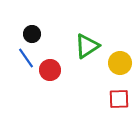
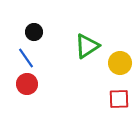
black circle: moved 2 px right, 2 px up
red circle: moved 23 px left, 14 px down
